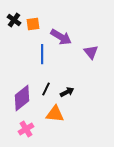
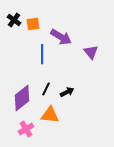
orange triangle: moved 5 px left, 1 px down
